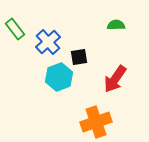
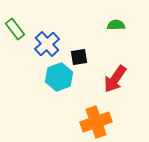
blue cross: moved 1 px left, 2 px down
